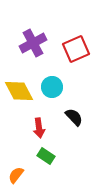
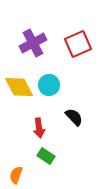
red square: moved 2 px right, 5 px up
cyan circle: moved 3 px left, 2 px up
yellow diamond: moved 4 px up
orange semicircle: rotated 18 degrees counterclockwise
